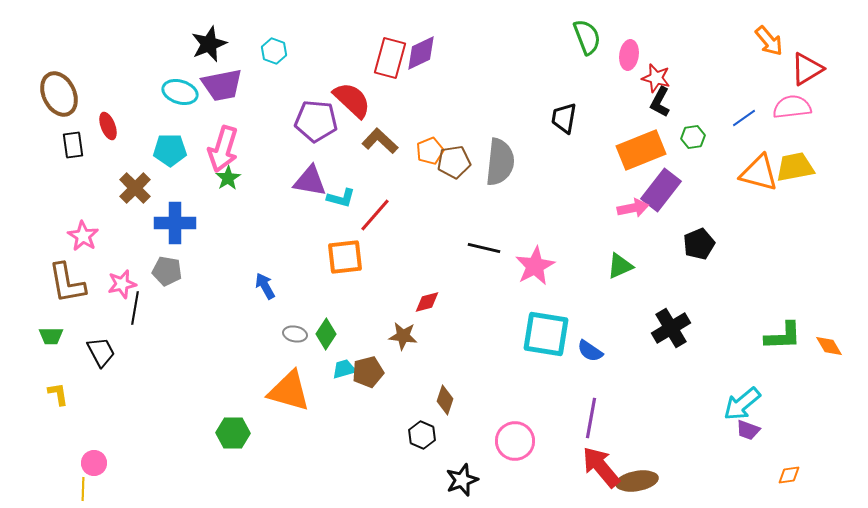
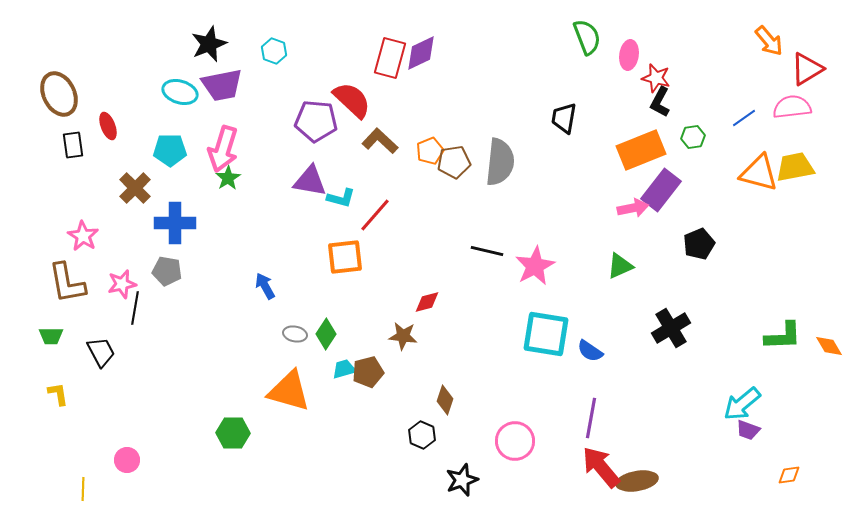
black line at (484, 248): moved 3 px right, 3 px down
pink circle at (94, 463): moved 33 px right, 3 px up
